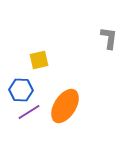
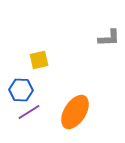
gray L-shape: rotated 80 degrees clockwise
orange ellipse: moved 10 px right, 6 px down
